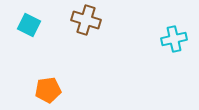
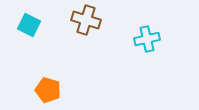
cyan cross: moved 27 px left
orange pentagon: rotated 25 degrees clockwise
